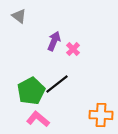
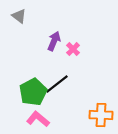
green pentagon: moved 2 px right, 1 px down
